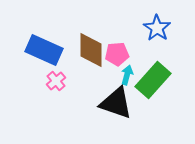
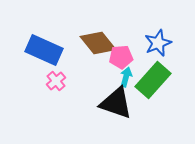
blue star: moved 1 px right, 15 px down; rotated 16 degrees clockwise
brown diamond: moved 7 px right, 7 px up; rotated 39 degrees counterclockwise
pink pentagon: moved 4 px right, 3 px down
cyan arrow: moved 1 px left, 2 px down
